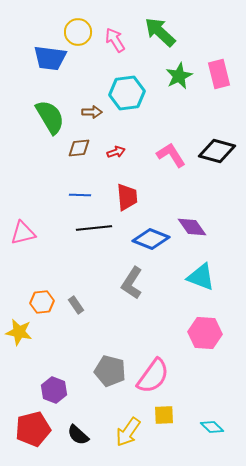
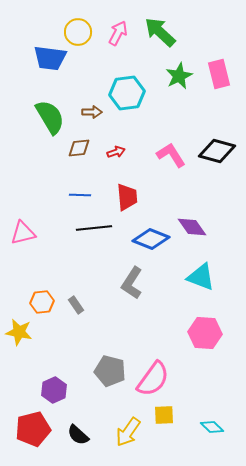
pink arrow: moved 3 px right, 7 px up; rotated 60 degrees clockwise
pink semicircle: moved 3 px down
purple hexagon: rotated 15 degrees clockwise
